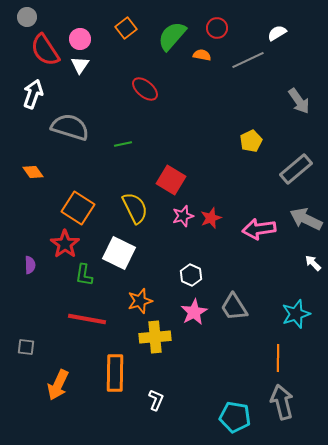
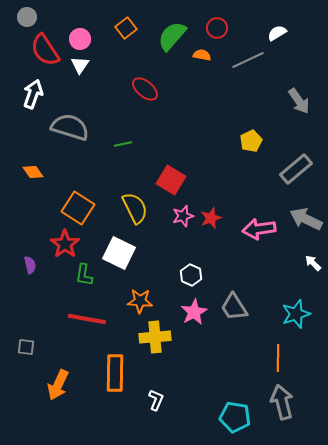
purple semicircle at (30, 265): rotated 12 degrees counterclockwise
orange star at (140, 301): rotated 20 degrees clockwise
